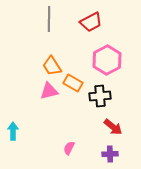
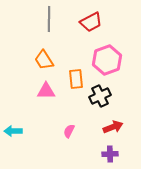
pink hexagon: rotated 8 degrees clockwise
orange trapezoid: moved 8 px left, 6 px up
orange rectangle: moved 3 px right, 4 px up; rotated 54 degrees clockwise
pink triangle: moved 3 px left; rotated 12 degrees clockwise
black cross: rotated 20 degrees counterclockwise
red arrow: rotated 60 degrees counterclockwise
cyan arrow: rotated 90 degrees counterclockwise
pink semicircle: moved 17 px up
